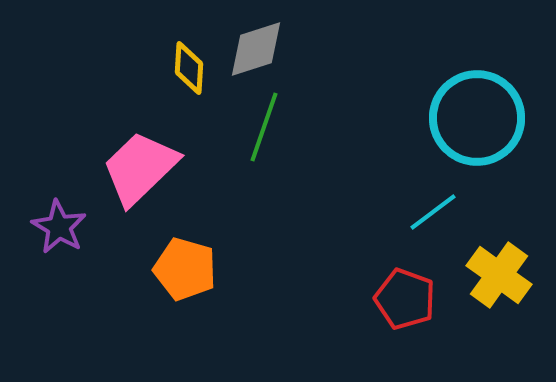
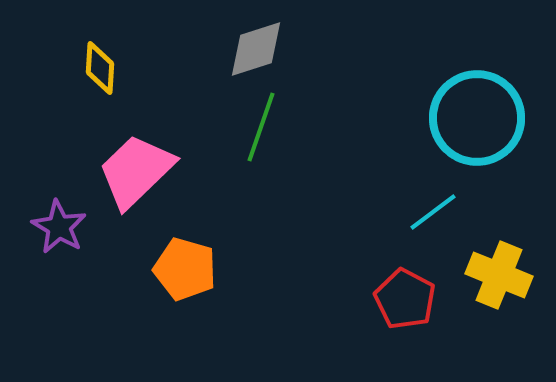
yellow diamond: moved 89 px left
green line: moved 3 px left
pink trapezoid: moved 4 px left, 3 px down
yellow cross: rotated 14 degrees counterclockwise
red pentagon: rotated 8 degrees clockwise
